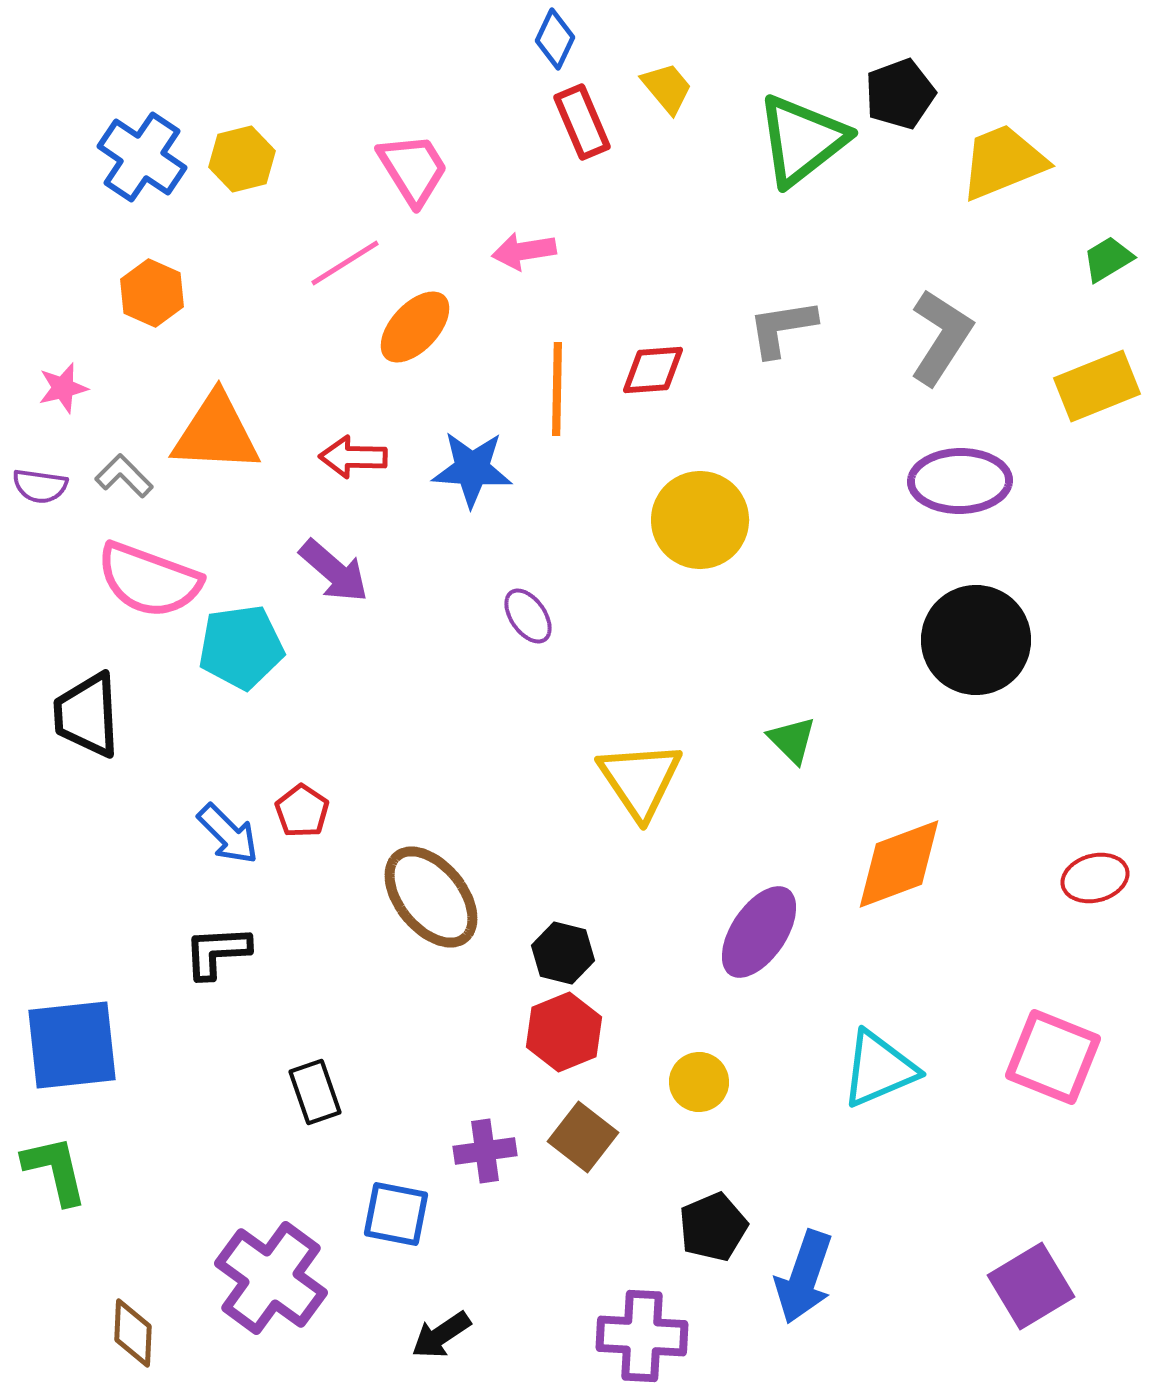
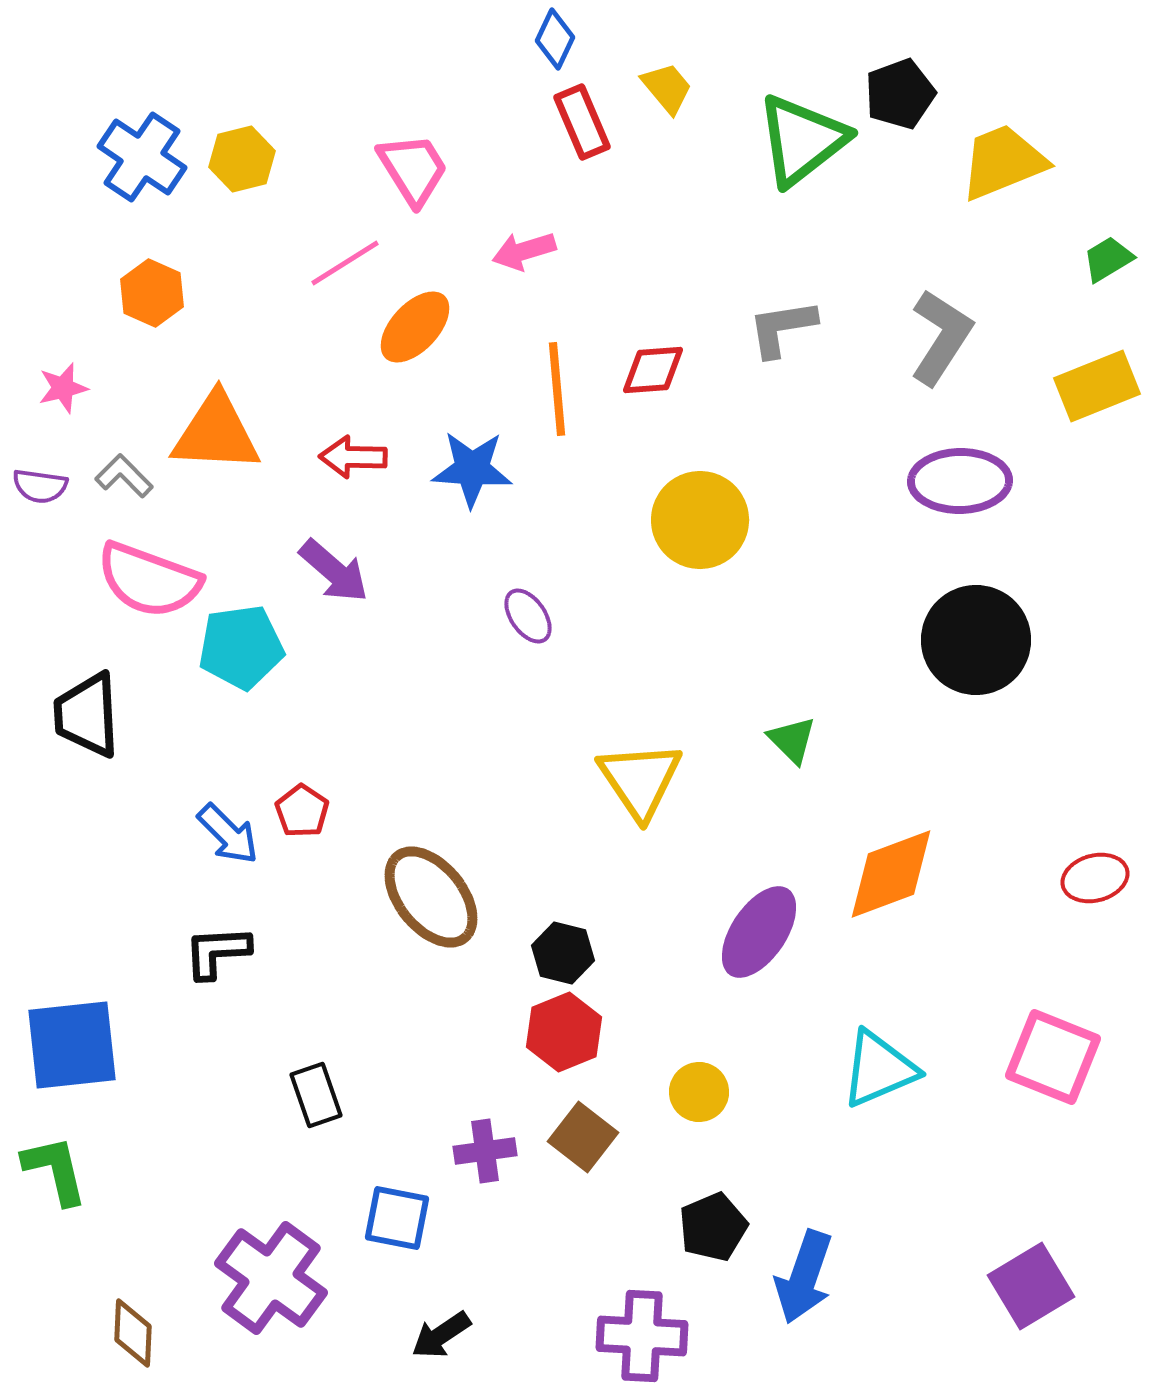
pink arrow at (524, 251): rotated 8 degrees counterclockwise
orange line at (557, 389): rotated 6 degrees counterclockwise
orange diamond at (899, 864): moved 8 px left, 10 px down
yellow circle at (699, 1082): moved 10 px down
black rectangle at (315, 1092): moved 1 px right, 3 px down
blue square at (396, 1214): moved 1 px right, 4 px down
